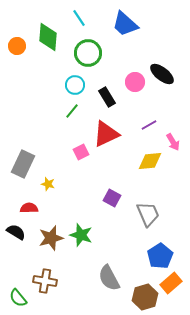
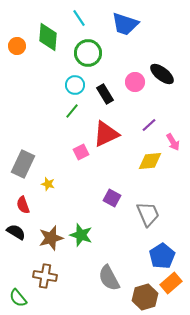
blue trapezoid: rotated 24 degrees counterclockwise
black rectangle: moved 2 px left, 3 px up
purple line: rotated 14 degrees counterclockwise
red semicircle: moved 6 px left, 3 px up; rotated 108 degrees counterclockwise
blue pentagon: moved 2 px right
brown cross: moved 5 px up
